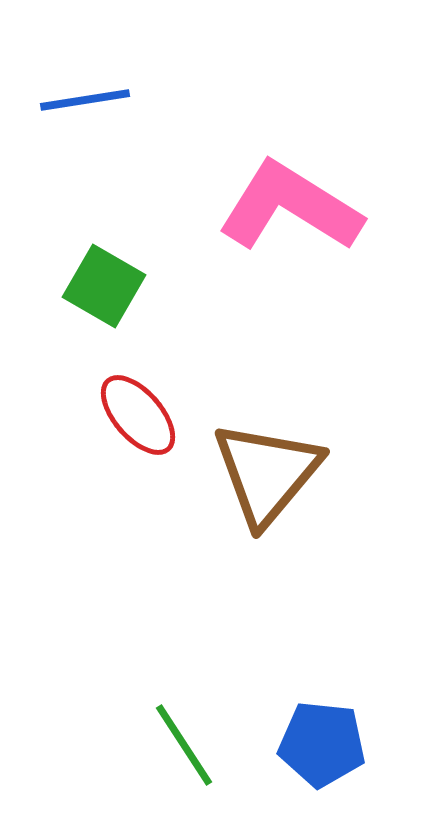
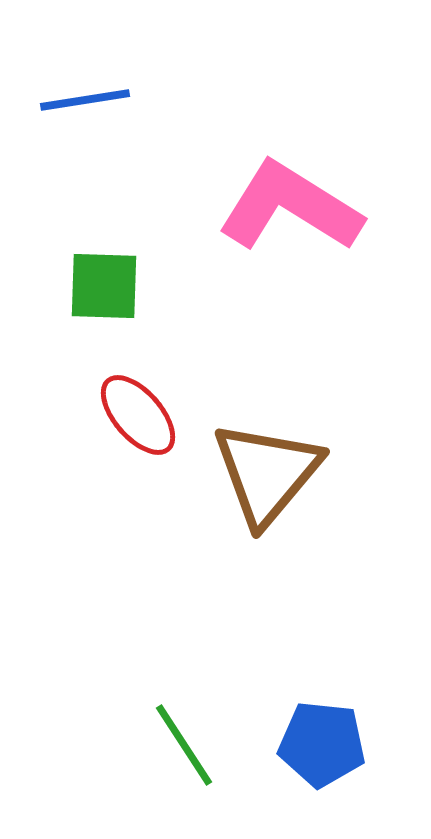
green square: rotated 28 degrees counterclockwise
